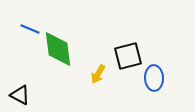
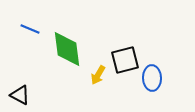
green diamond: moved 9 px right
black square: moved 3 px left, 4 px down
yellow arrow: moved 1 px down
blue ellipse: moved 2 px left
